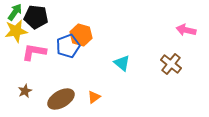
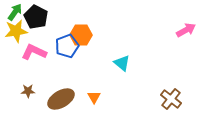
black pentagon: rotated 20 degrees clockwise
pink arrow: rotated 138 degrees clockwise
orange hexagon: rotated 15 degrees counterclockwise
blue pentagon: moved 1 px left
pink L-shape: rotated 15 degrees clockwise
brown cross: moved 35 px down
brown star: moved 3 px right; rotated 24 degrees clockwise
orange triangle: rotated 24 degrees counterclockwise
